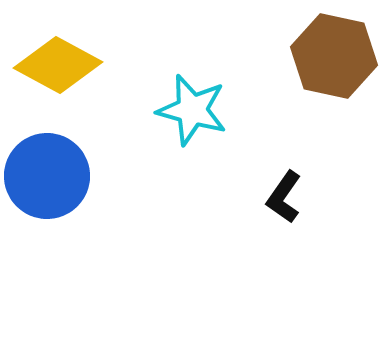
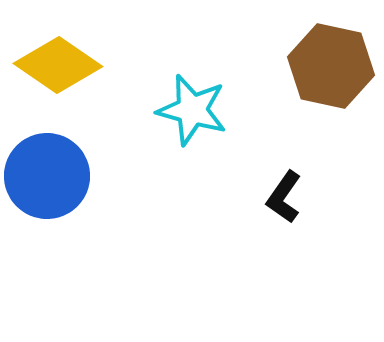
brown hexagon: moved 3 px left, 10 px down
yellow diamond: rotated 6 degrees clockwise
